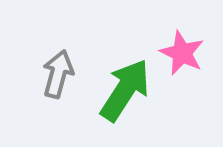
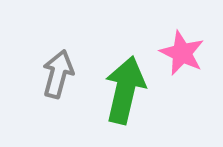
green arrow: rotated 20 degrees counterclockwise
